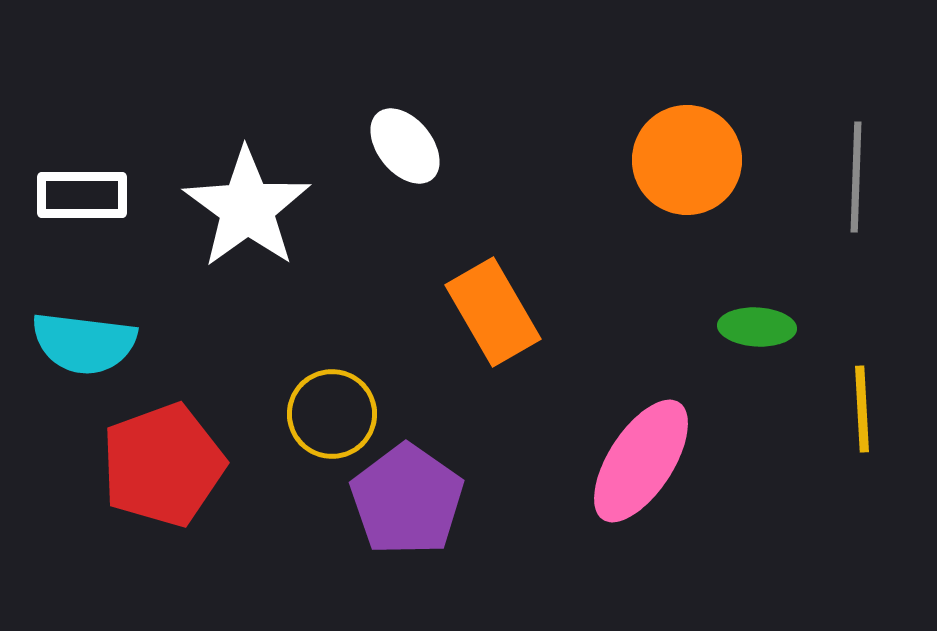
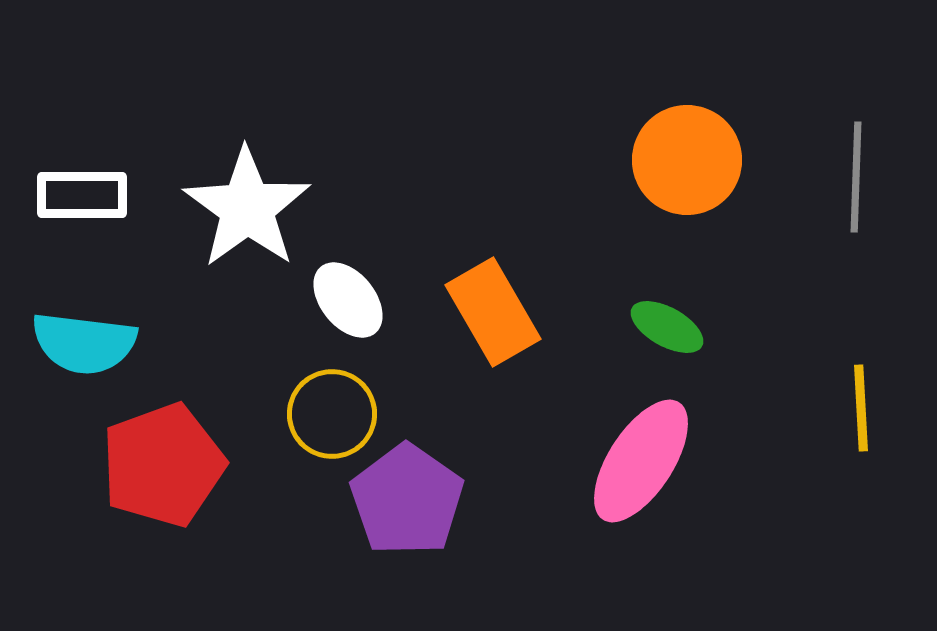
white ellipse: moved 57 px left, 154 px down
green ellipse: moved 90 px left; rotated 26 degrees clockwise
yellow line: moved 1 px left, 1 px up
